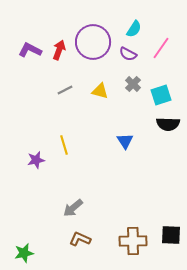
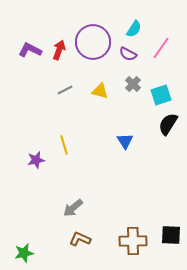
black semicircle: rotated 120 degrees clockwise
